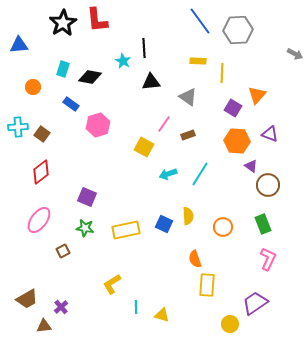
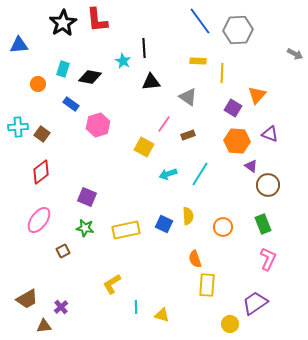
orange circle at (33, 87): moved 5 px right, 3 px up
